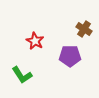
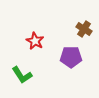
purple pentagon: moved 1 px right, 1 px down
